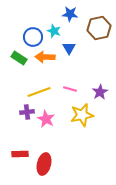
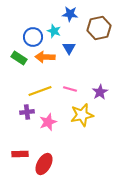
yellow line: moved 1 px right, 1 px up
pink star: moved 2 px right, 3 px down; rotated 24 degrees clockwise
red ellipse: rotated 15 degrees clockwise
